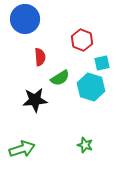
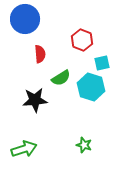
red semicircle: moved 3 px up
green semicircle: moved 1 px right
green star: moved 1 px left
green arrow: moved 2 px right
